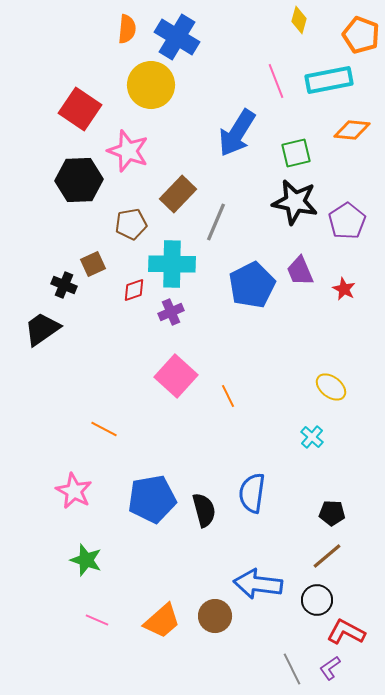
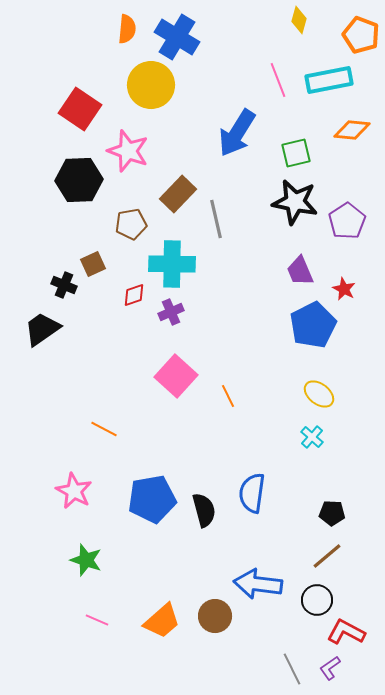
pink line at (276, 81): moved 2 px right, 1 px up
gray line at (216, 222): moved 3 px up; rotated 36 degrees counterclockwise
blue pentagon at (252, 285): moved 61 px right, 40 px down
red diamond at (134, 290): moved 5 px down
yellow ellipse at (331, 387): moved 12 px left, 7 px down
